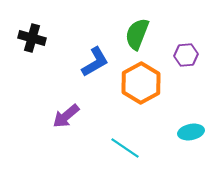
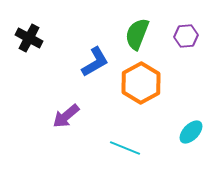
black cross: moved 3 px left; rotated 12 degrees clockwise
purple hexagon: moved 19 px up
cyan ellipse: rotated 35 degrees counterclockwise
cyan line: rotated 12 degrees counterclockwise
